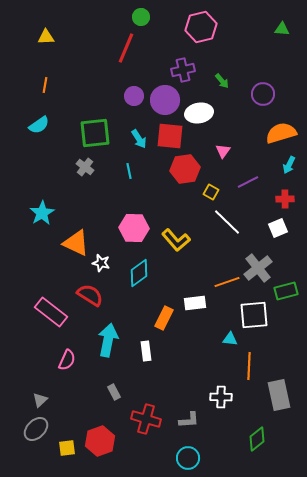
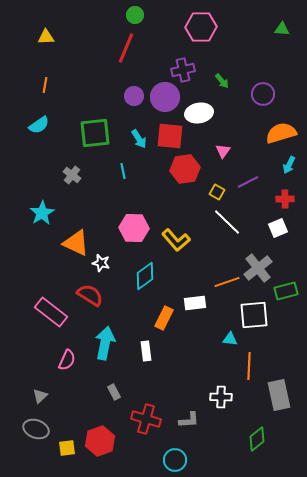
green circle at (141, 17): moved 6 px left, 2 px up
pink hexagon at (201, 27): rotated 12 degrees clockwise
purple circle at (165, 100): moved 3 px up
gray cross at (85, 167): moved 13 px left, 8 px down
cyan line at (129, 171): moved 6 px left
yellow square at (211, 192): moved 6 px right
cyan diamond at (139, 273): moved 6 px right, 3 px down
cyan arrow at (108, 340): moved 3 px left, 3 px down
gray triangle at (40, 400): moved 4 px up
gray ellipse at (36, 429): rotated 65 degrees clockwise
cyan circle at (188, 458): moved 13 px left, 2 px down
